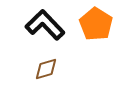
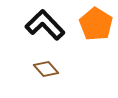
brown diamond: rotated 65 degrees clockwise
